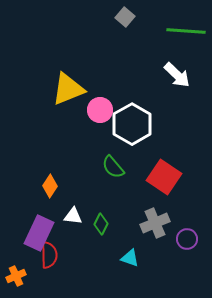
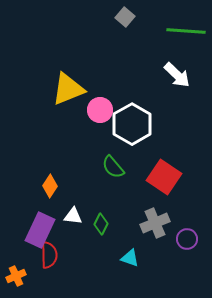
purple rectangle: moved 1 px right, 3 px up
